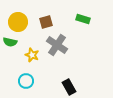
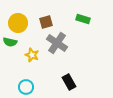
yellow circle: moved 1 px down
gray cross: moved 2 px up
cyan circle: moved 6 px down
black rectangle: moved 5 px up
